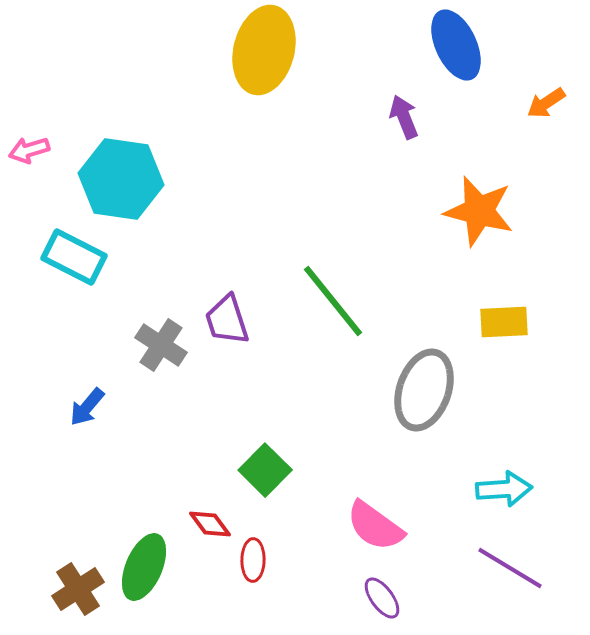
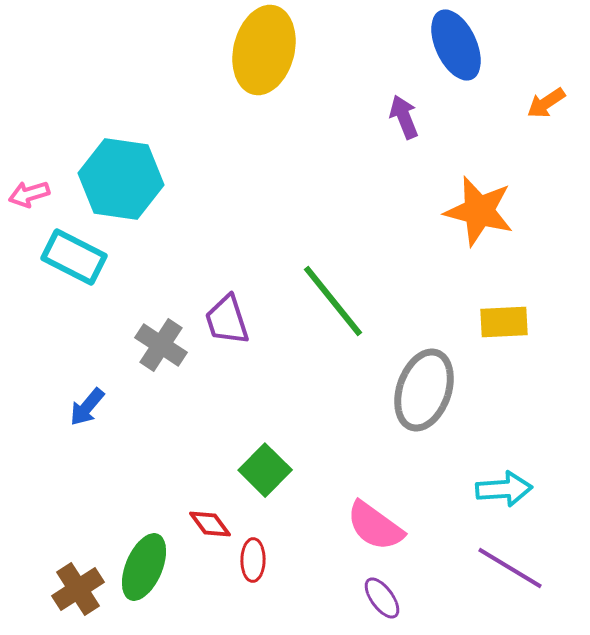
pink arrow: moved 44 px down
